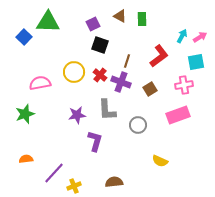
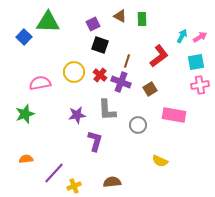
pink cross: moved 16 px right
pink rectangle: moved 4 px left; rotated 30 degrees clockwise
brown semicircle: moved 2 px left
